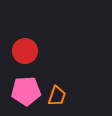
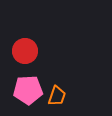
pink pentagon: moved 2 px right, 1 px up
